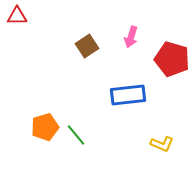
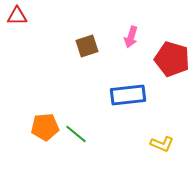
brown square: rotated 15 degrees clockwise
orange pentagon: rotated 12 degrees clockwise
green line: moved 1 px up; rotated 10 degrees counterclockwise
